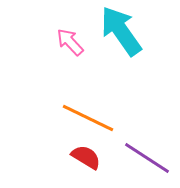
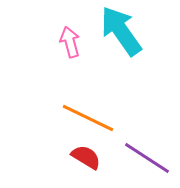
pink arrow: rotated 28 degrees clockwise
